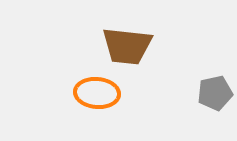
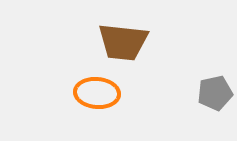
brown trapezoid: moved 4 px left, 4 px up
